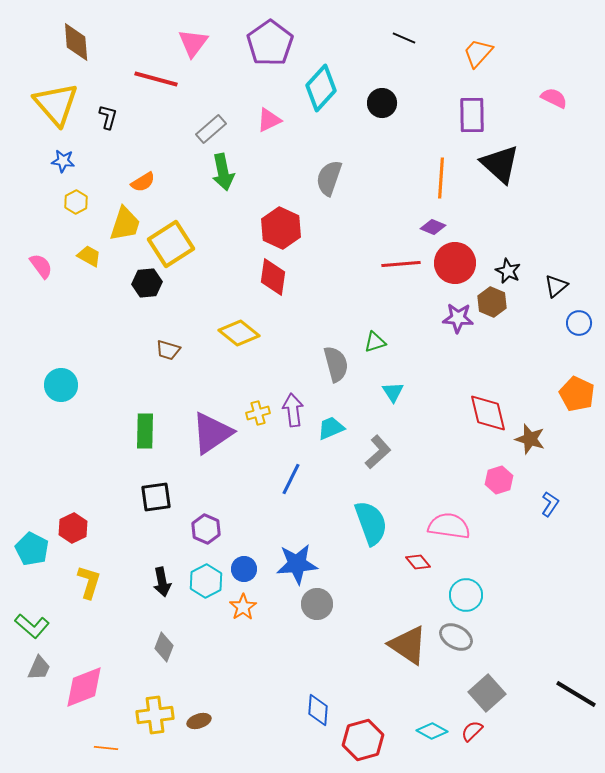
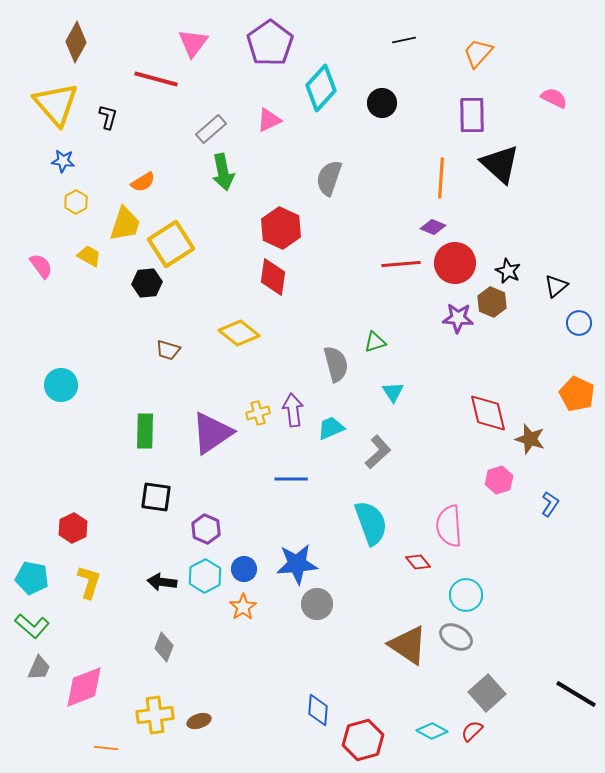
black line at (404, 38): moved 2 px down; rotated 35 degrees counterclockwise
brown diamond at (76, 42): rotated 33 degrees clockwise
blue line at (291, 479): rotated 64 degrees clockwise
black square at (156, 497): rotated 16 degrees clockwise
pink semicircle at (449, 526): rotated 102 degrees counterclockwise
cyan pentagon at (32, 549): moved 29 px down; rotated 16 degrees counterclockwise
cyan hexagon at (206, 581): moved 1 px left, 5 px up
black arrow at (162, 582): rotated 108 degrees clockwise
